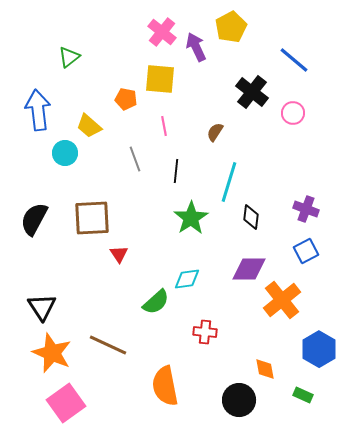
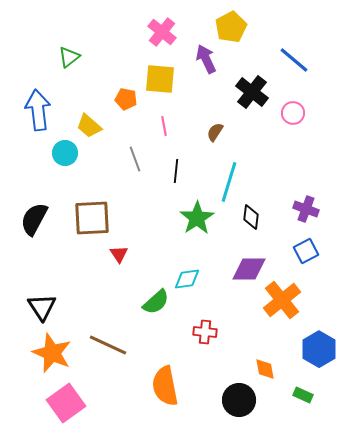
purple arrow: moved 10 px right, 12 px down
green star: moved 6 px right
